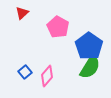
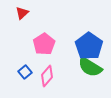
pink pentagon: moved 14 px left, 17 px down; rotated 10 degrees clockwise
green semicircle: rotated 90 degrees clockwise
